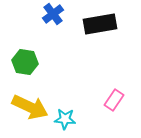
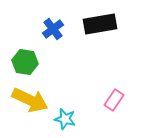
blue cross: moved 15 px down
yellow arrow: moved 7 px up
cyan star: rotated 10 degrees clockwise
